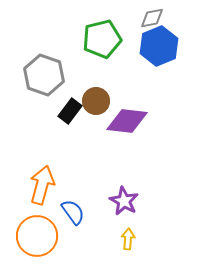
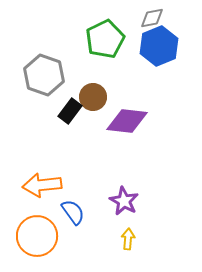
green pentagon: moved 3 px right; rotated 12 degrees counterclockwise
brown circle: moved 3 px left, 4 px up
orange arrow: rotated 111 degrees counterclockwise
